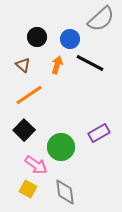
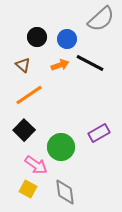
blue circle: moved 3 px left
orange arrow: moved 3 px right; rotated 54 degrees clockwise
